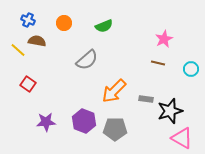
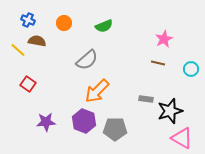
orange arrow: moved 17 px left
